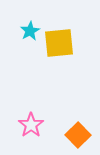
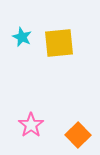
cyan star: moved 8 px left, 6 px down; rotated 18 degrees counterclockwise
